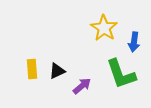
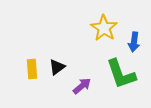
black triangle: moved 4 px up; rotated 12 degrees counterclockwise
